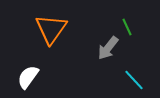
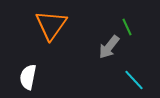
orange triangle: moved 4 px up
gray arrow: moved 1 px right, 1 px up
white semicircle: rotated 25 degrees counterclockwise
